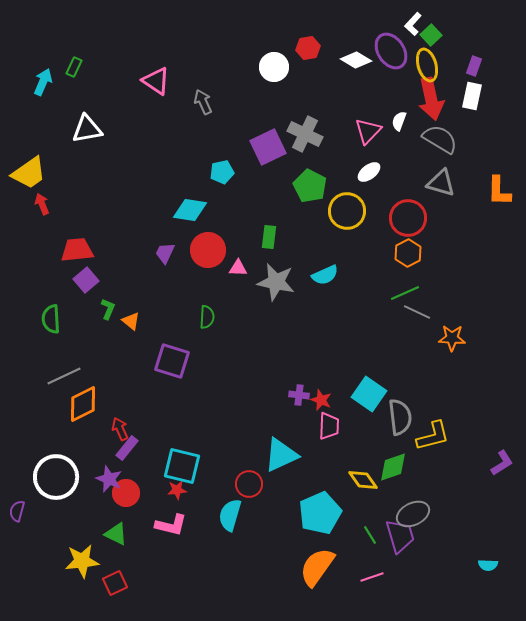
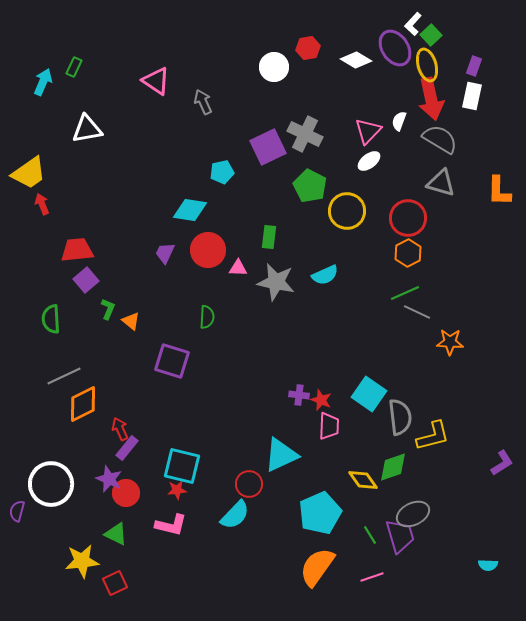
purple ellipse at (391, 51): moved 4 px right, 3 px up
white ellipse at (369, 172): moved 11 px up
orange star at (452, 338): moved 2 px left, 4 px down
white circle at (56, 477): moved 5 px left, 7 px down
cyan semicircle at (230, 515): moved 5 px right; rotated 152 degrees counterclockwise
